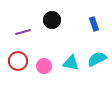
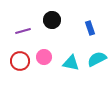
blue rectangle: moved 4 px left, 4 px down
purple line: moved 1 px up
red circle: moved 2 px right
pink circle: moved 9 px up
